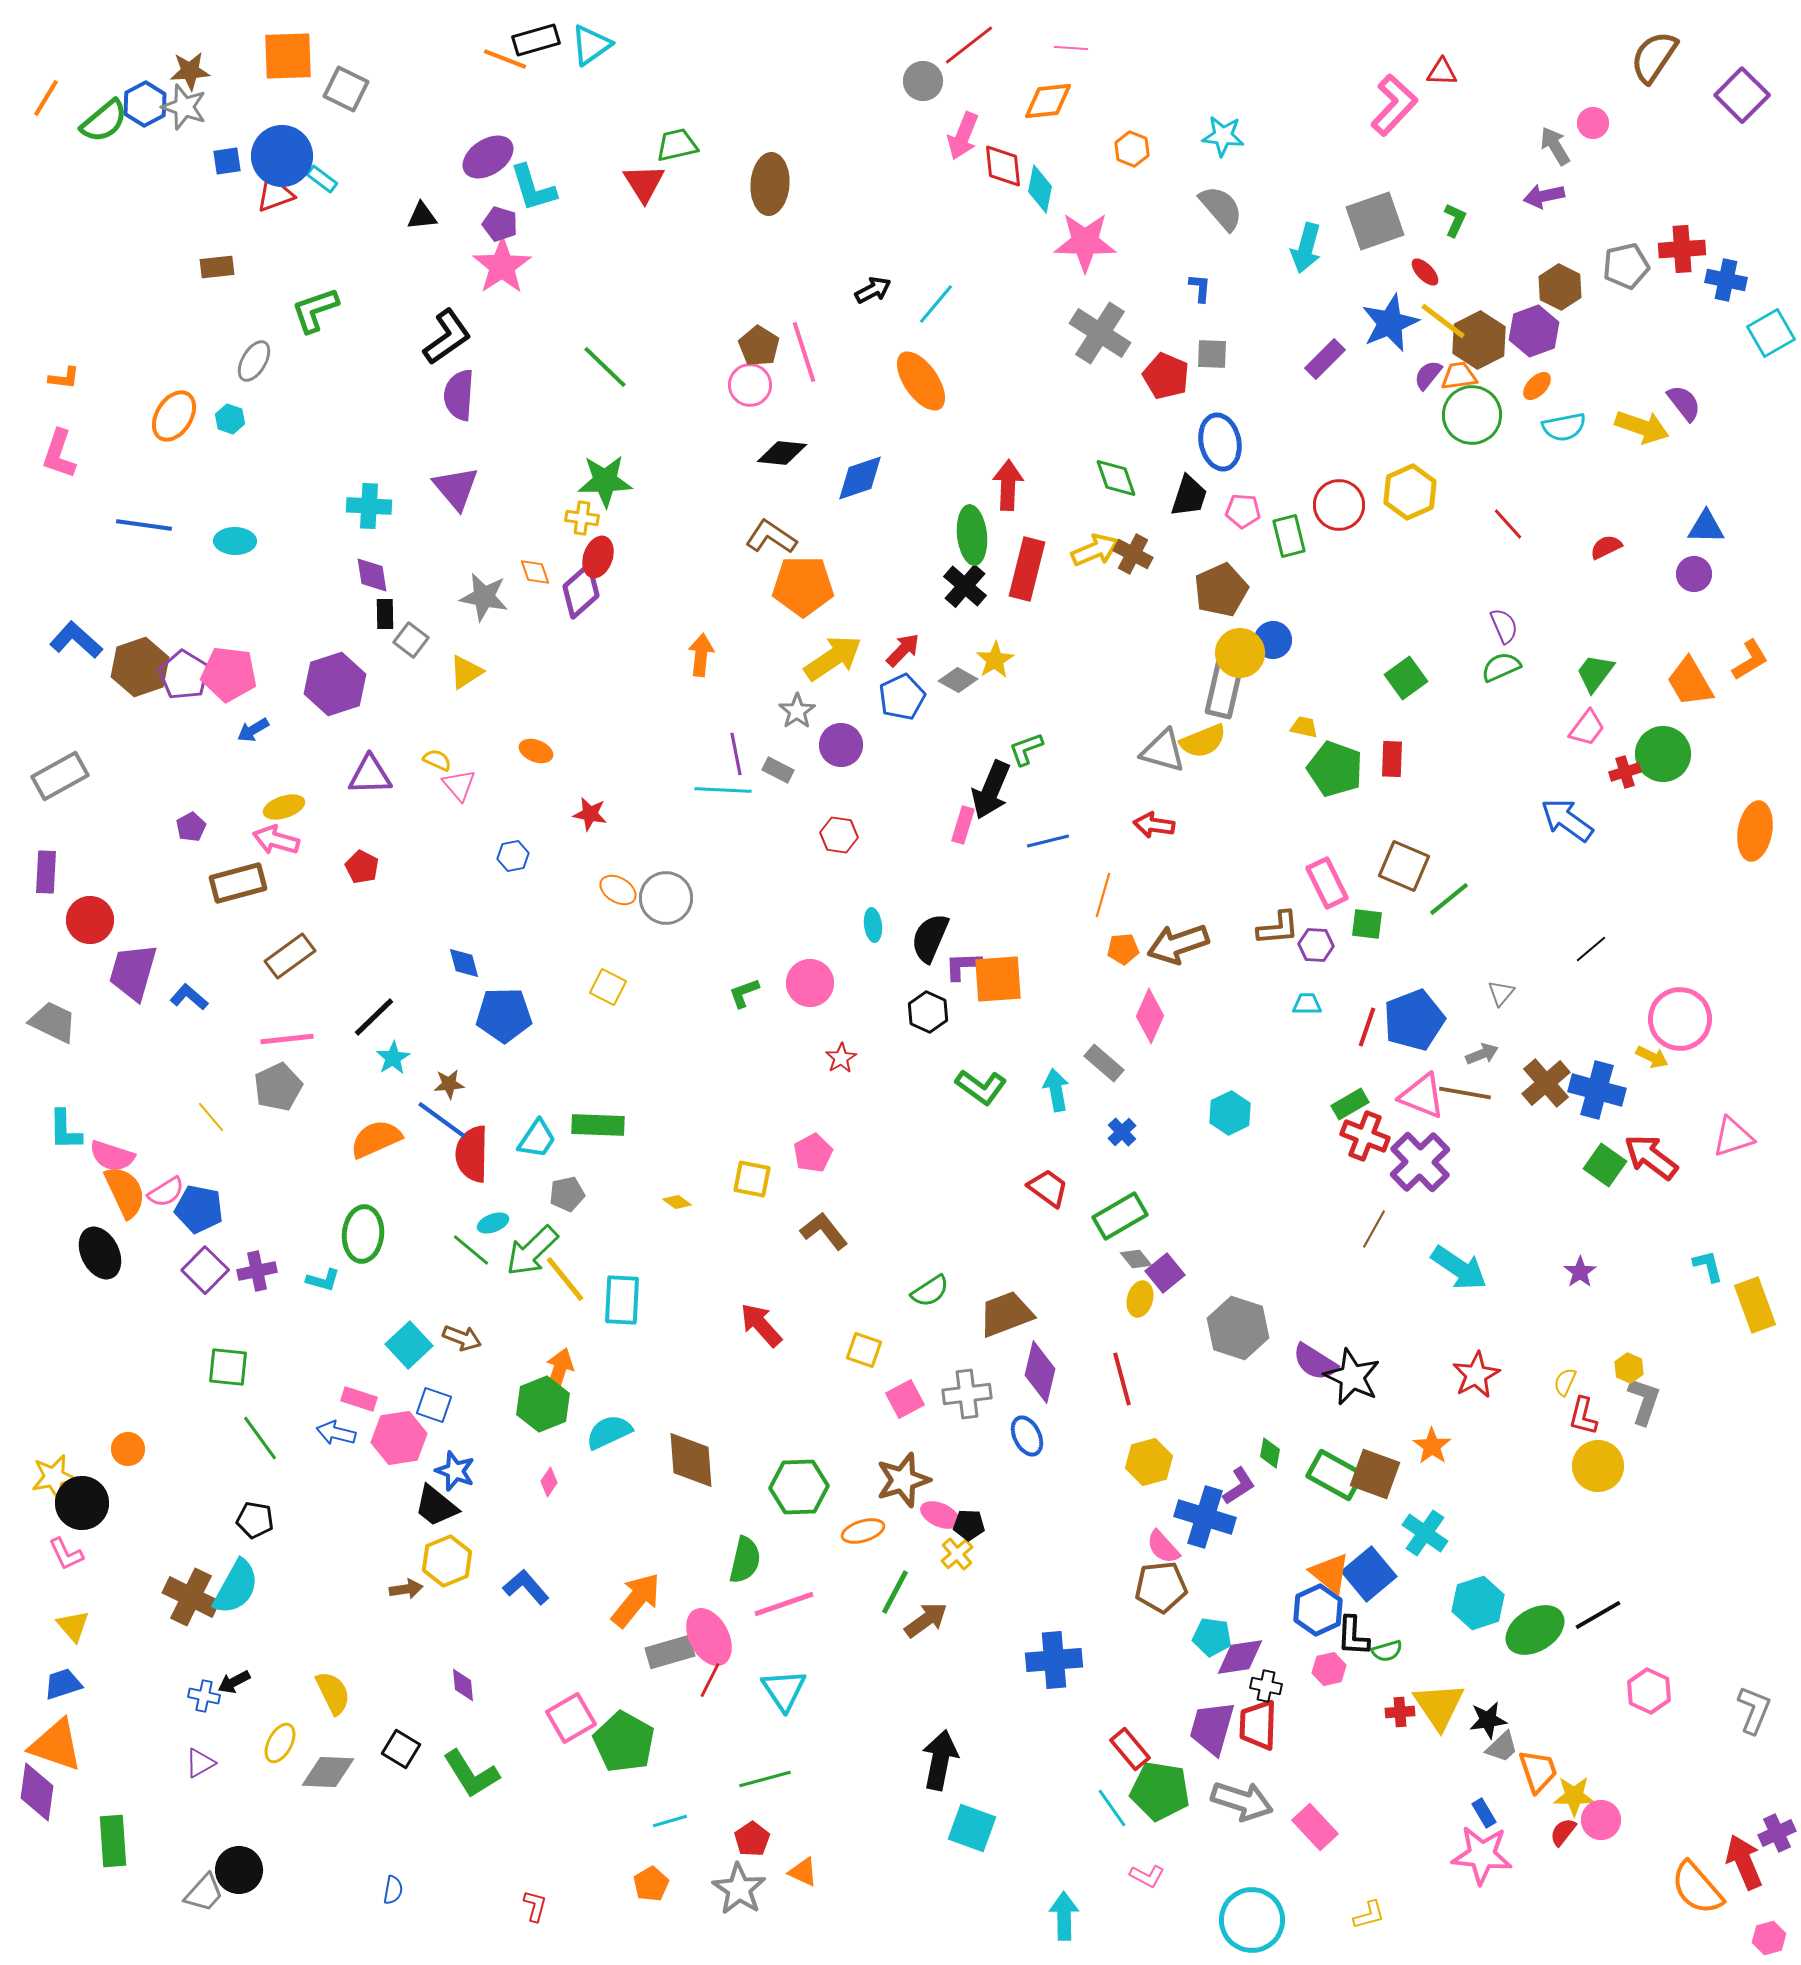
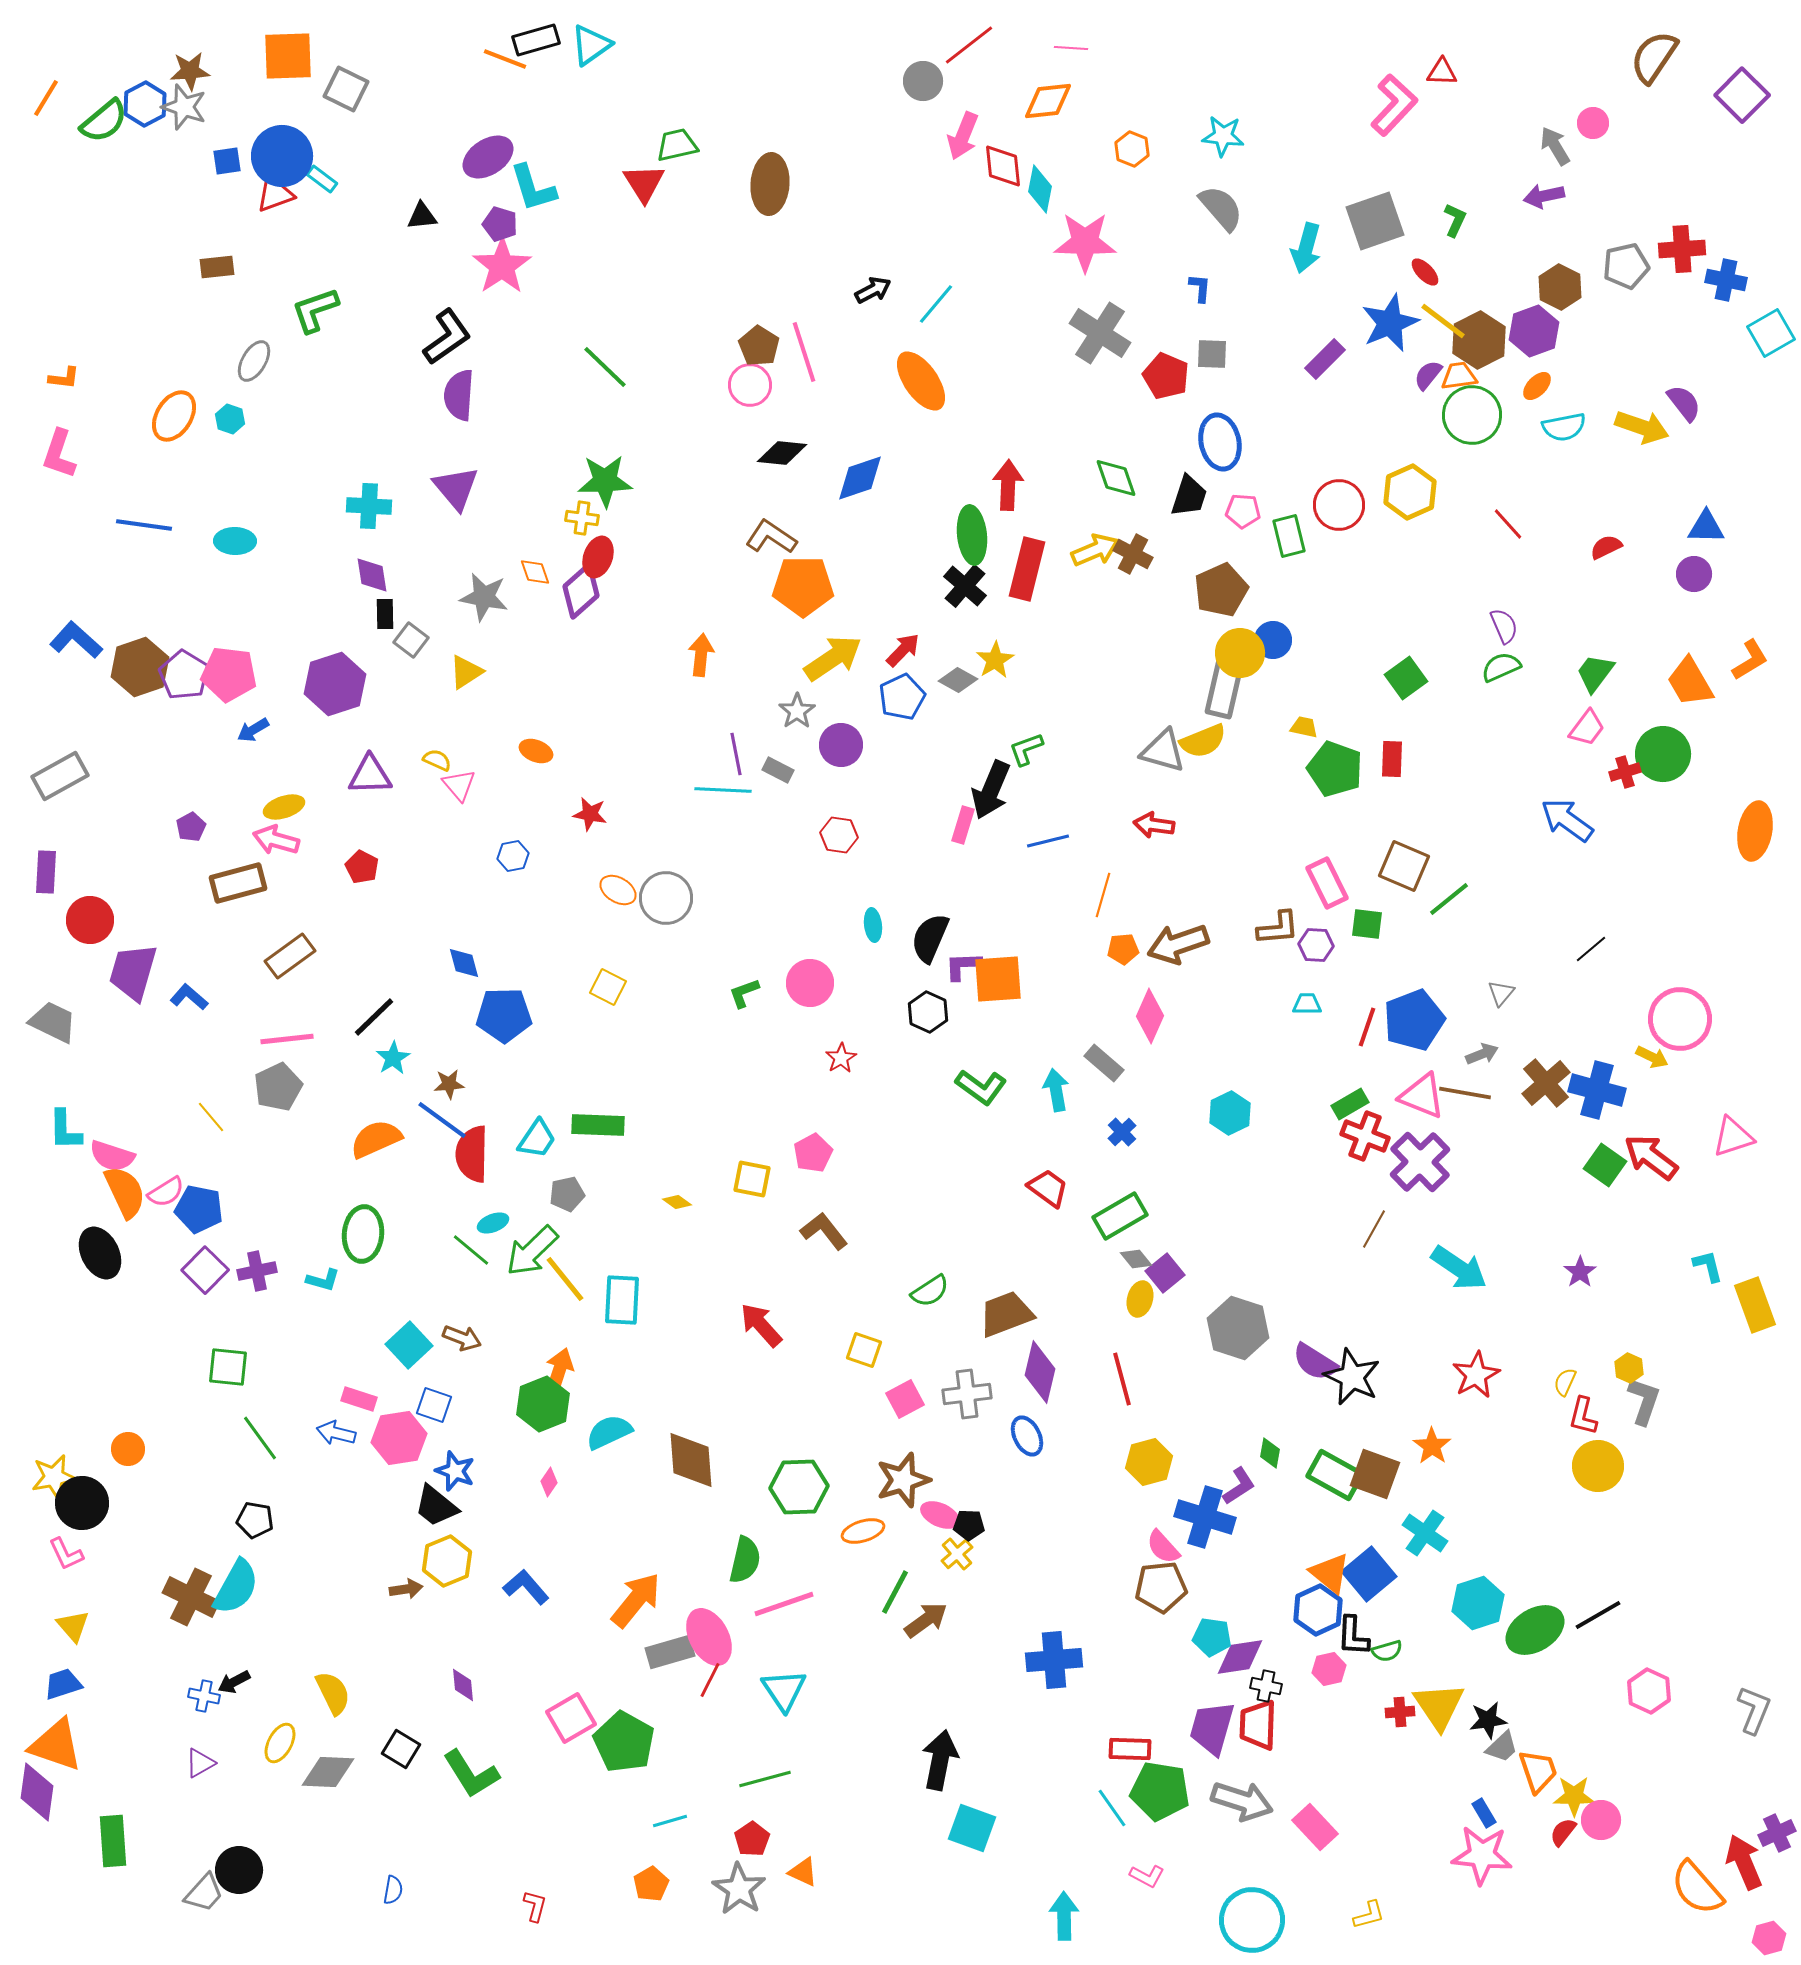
red rectangle at (1130, 1749): rotated 48 degrees counterclockwise
